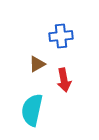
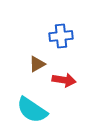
red arrow: rotated 70 degrees counterclockwise
cyan semicircle: rotated 68 degrees counterclockwise
